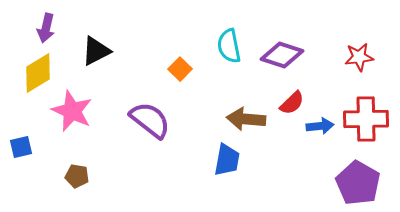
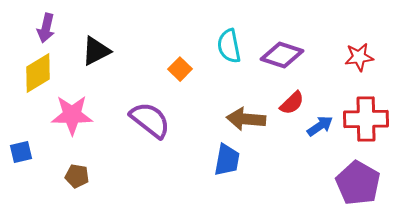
pink star: moved 4 px down; rotated 24 degrees counterclockwise
blue arrow: rotated 28 degrees counterclockwise
blue square: moved 5 px down
